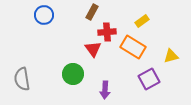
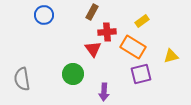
purple square: moved 8 px left, 5 px up; rotated 15 degrees clockwise
purple arrow: moved 1 px left, 2 px down
